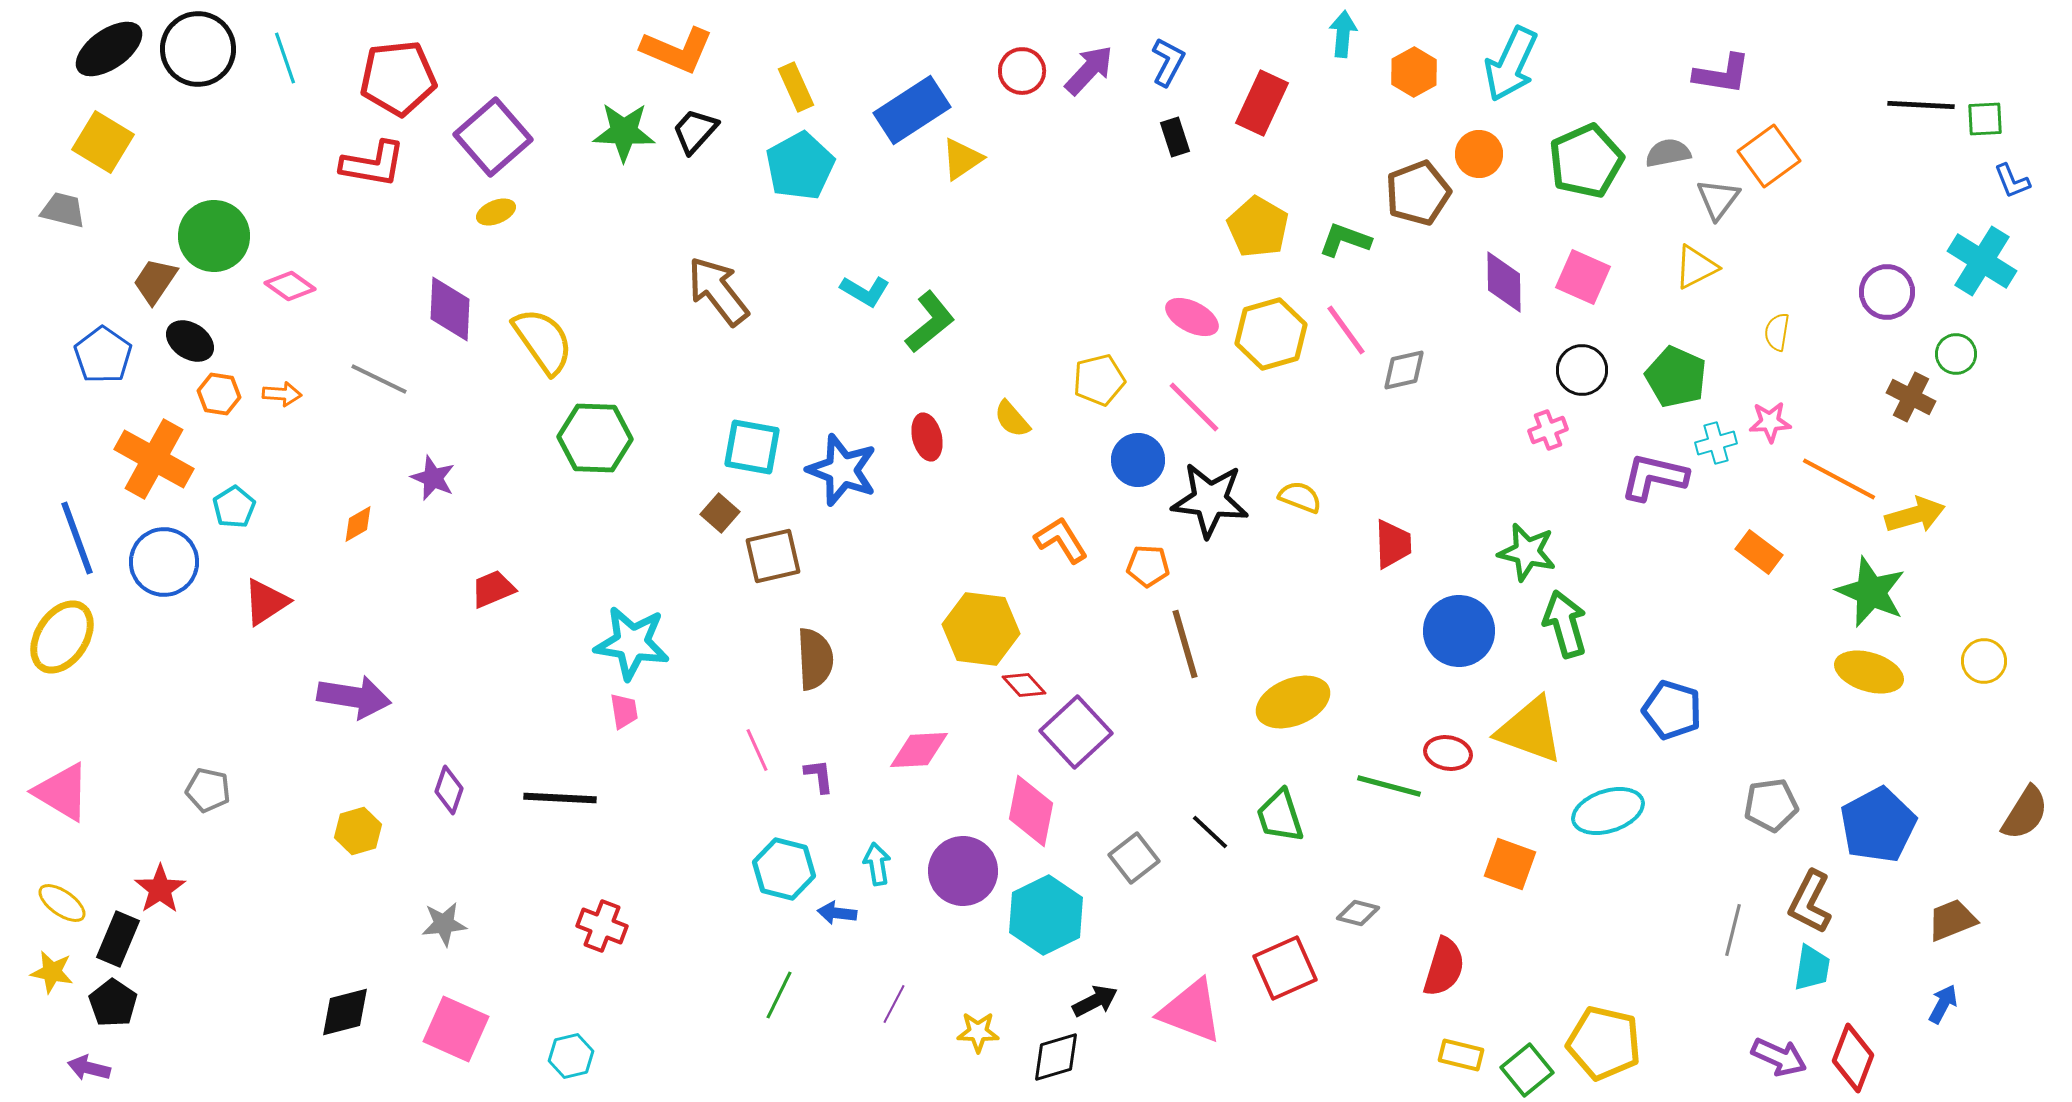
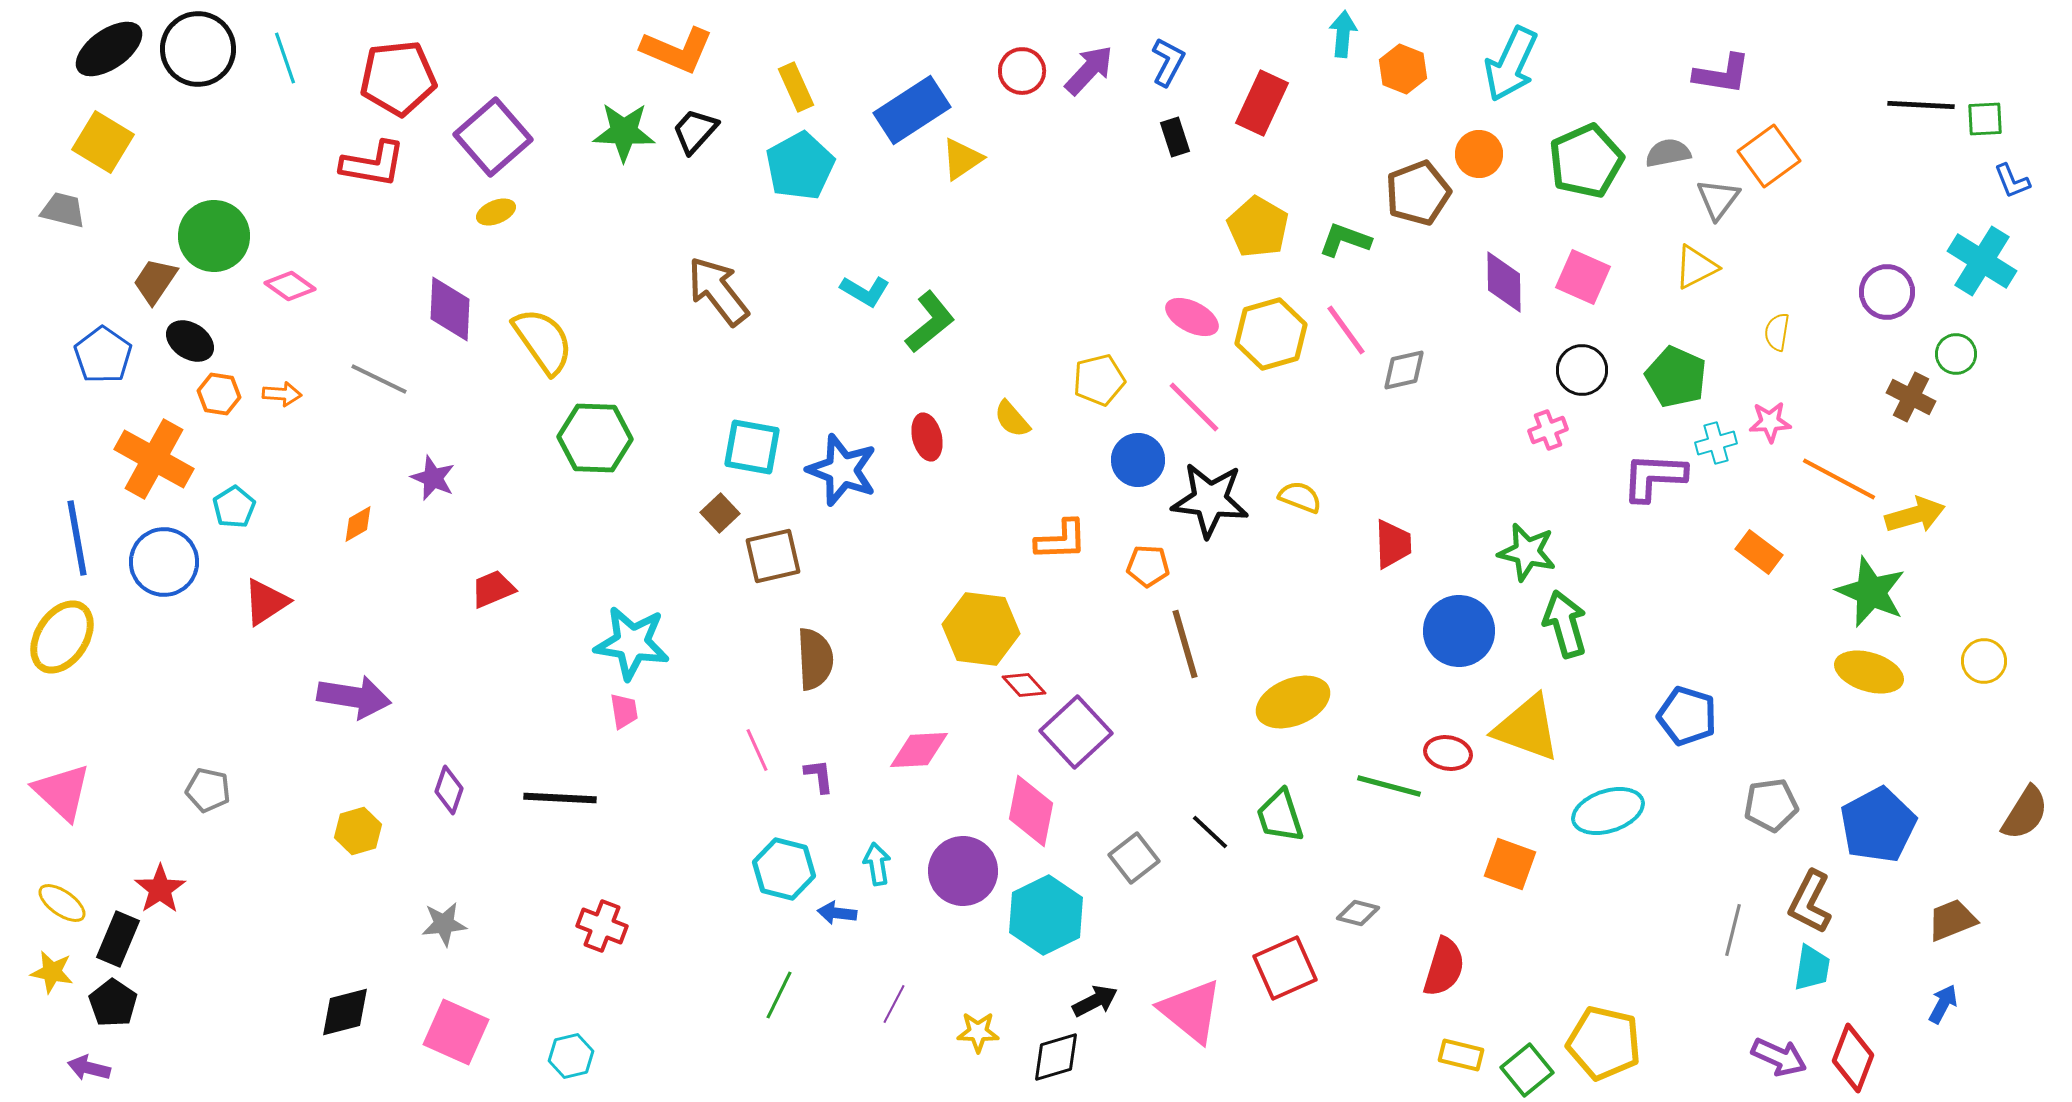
orange hexagon at (1414, 72): moved 11 px left, 3 px up; rotated 9 degrees counterclockwise
purple L-shape at (1654, 477): rotated 10 degrees counterclockwise
brown square at (720, 513): rotated 6 degrees clockwise
blue line at (77, 538): rotated 10 degrees clockwise
orange L-shape at (1061, 540): rotated 120 degrees clockwise
blue pentagon at (1672, 710): moved 15 px right, 6 px down
yellow triangle at (1530, 730): moved 3 px left, 2 px up
pink triangle at (62, 792): rotated 12 degrees clockwise
pink triangle at (1191, 1011): rotated 18 degrees clockwise
pink square at (456, 1029): moved 3 px down
